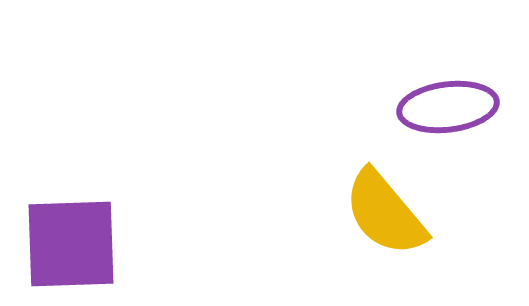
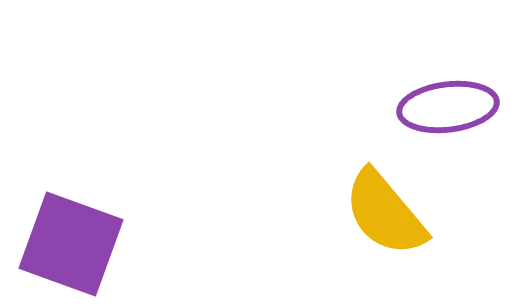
purple square: rotated 22 degrees clockwise
